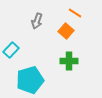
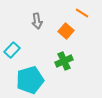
orange line: moved 7 px right
gray arrow: rotated 28 degrees counterclockwise
cyan rectangle: moved 1 px right
green cross: moved 5 px left; rotated 24 degrees counterclockwise
